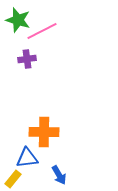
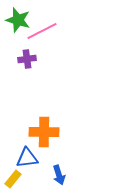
blue arrow: rotated 12 degrees clockwise
